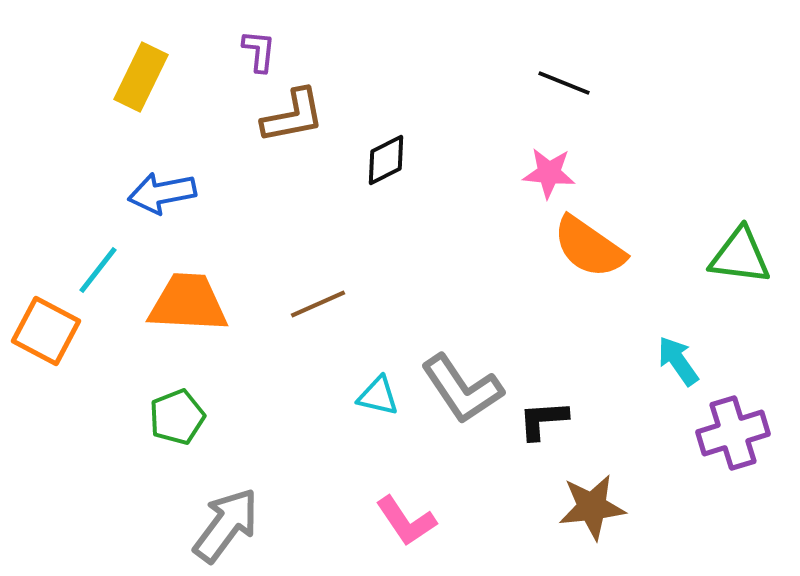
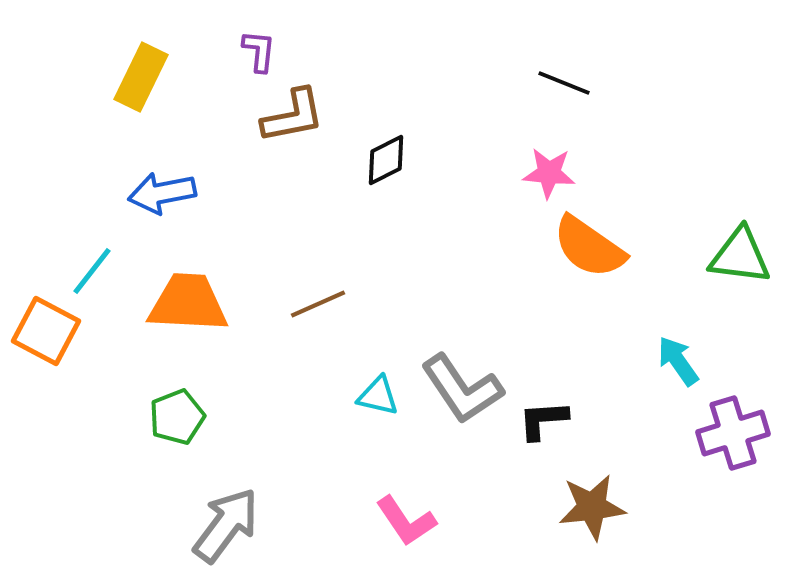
cyan line: moved 6 px left, 1 px down
